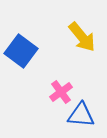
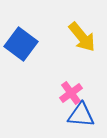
blue square: moved 7 px up
pink cross: moved 10 px right, 1 px down
